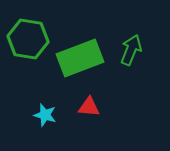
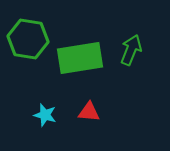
green rectangle: rotated 12 degrees clockwise
red triangle: moved 5 px down
